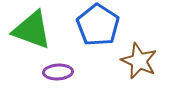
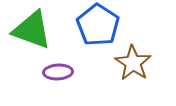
brown star: moved 6 px left, 2 px down; rotated 9 degrees clockwise
